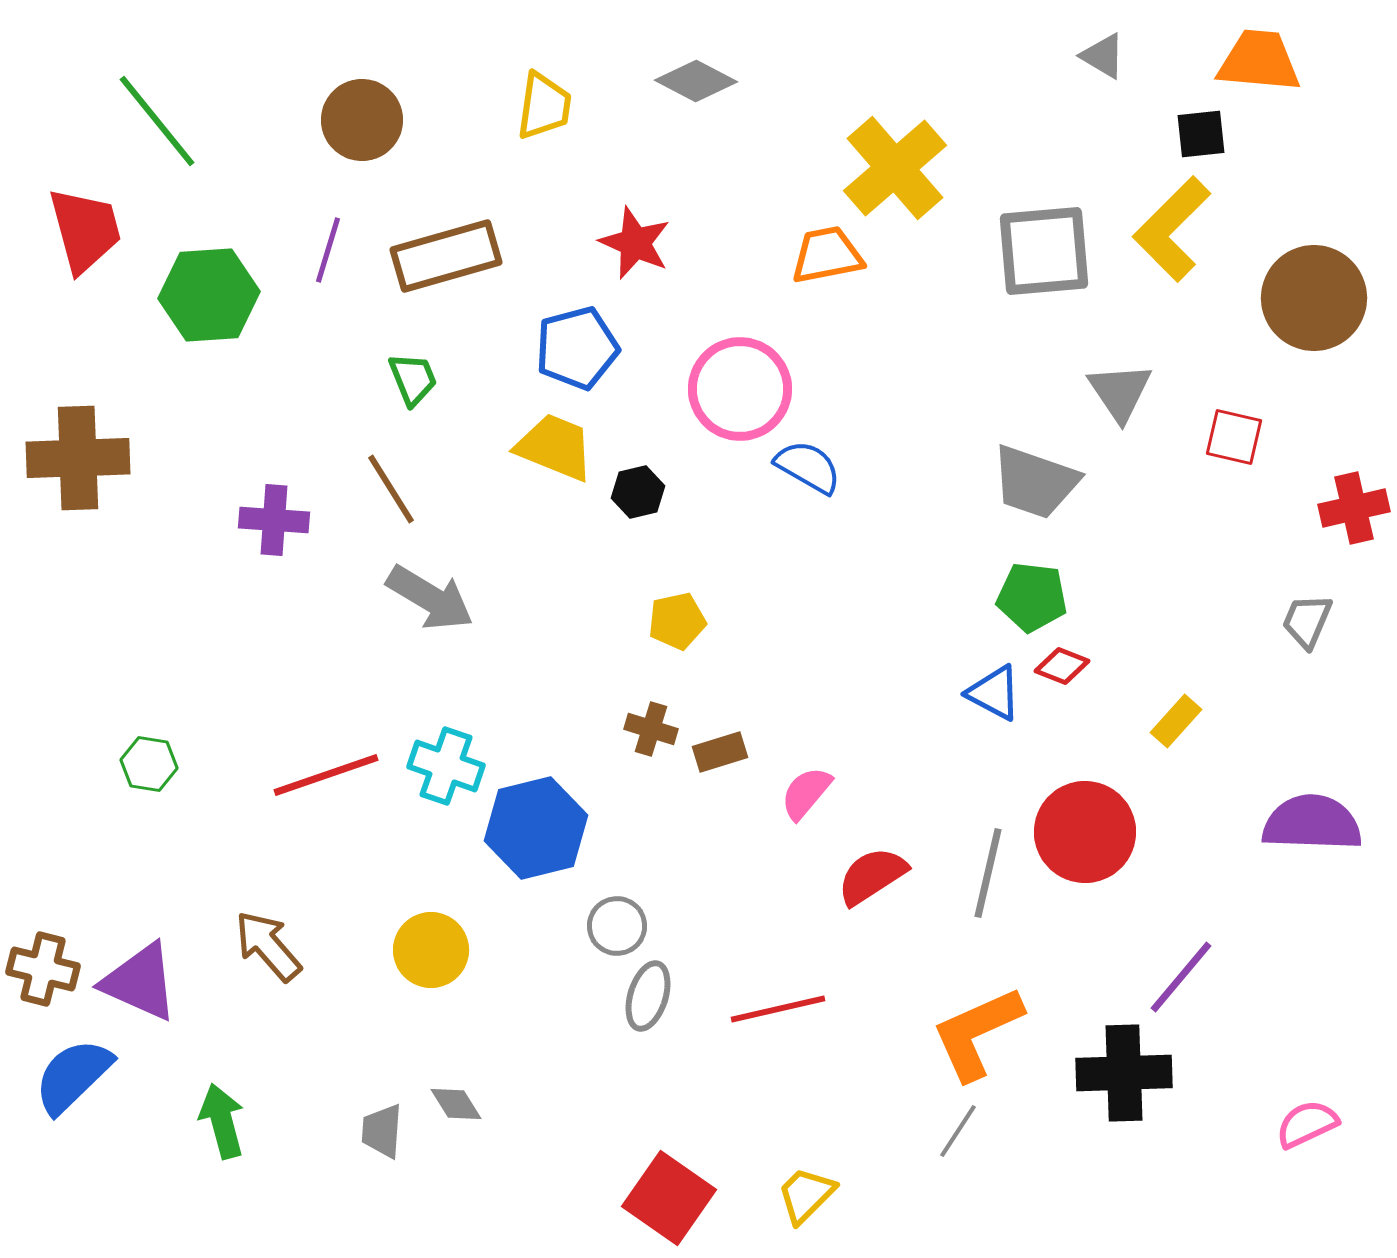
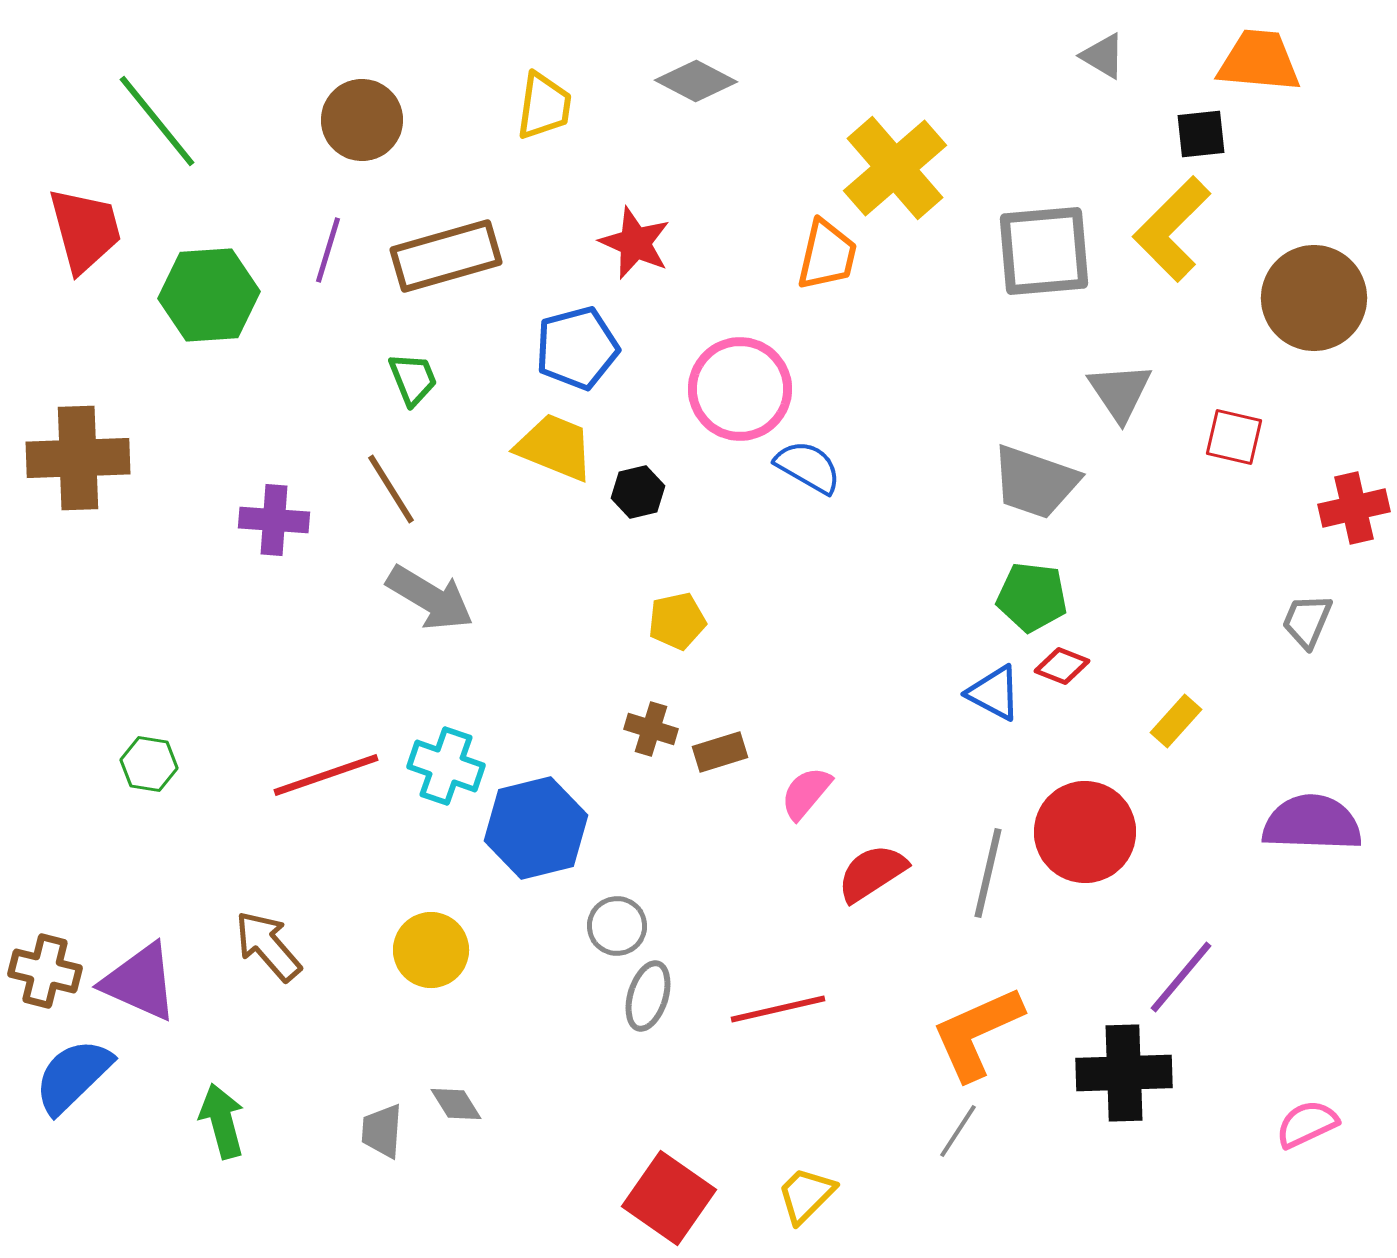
orange trapezoid at (827, 255): rotated 114 degrees clockwise
red semicircle at (872, 876): moved 3 px up
brown cross at (43, 969): moved 2 px right, 2 px down
